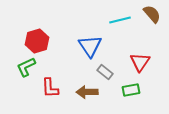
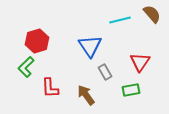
green L-shape: rotated 20 degrees counterclockwise
gray rectangle: rotated 21 degrees clockwise
brown arrow: moved 1 px left, 3 px down; rotated 55 degrees clockwise
